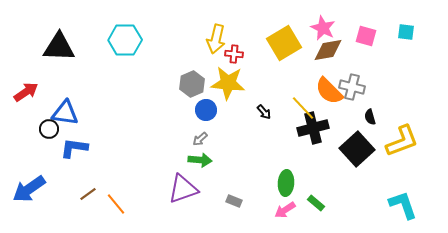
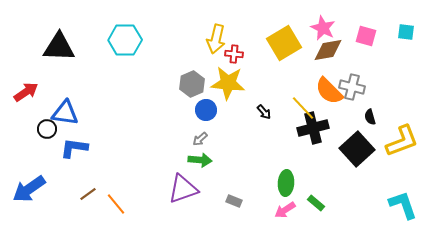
black circle: moved 2 px left
